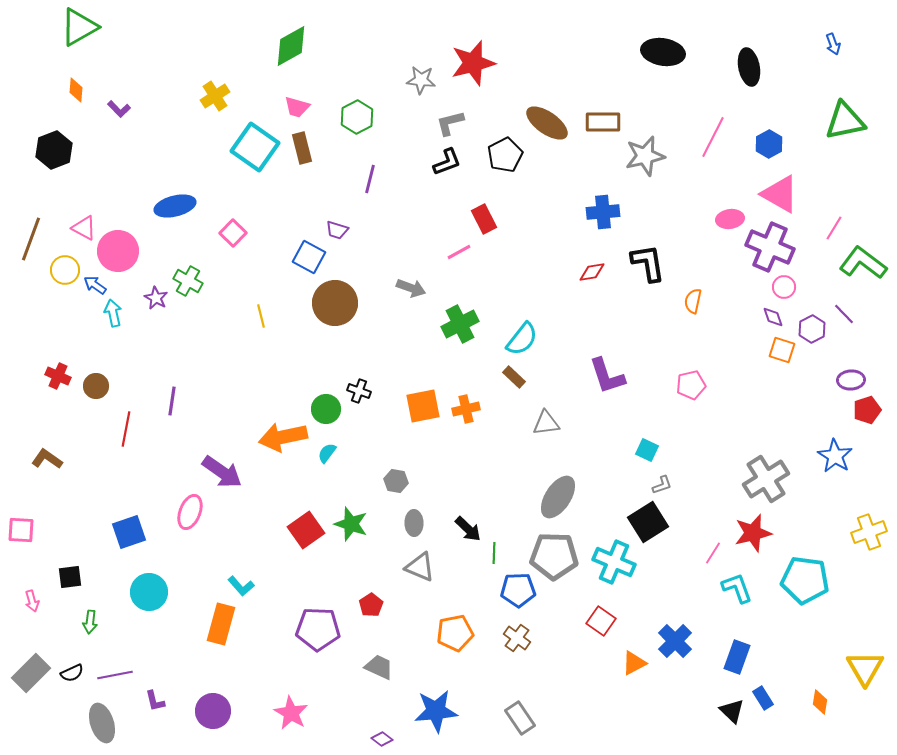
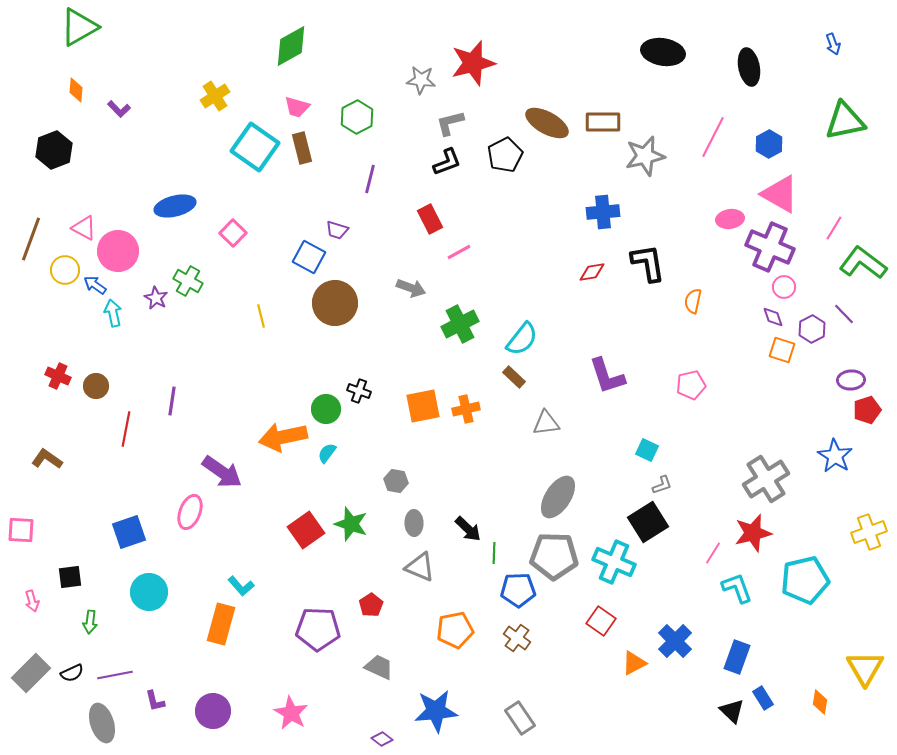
brown ellipse at (547, 123): rotated 6 degrees counterclockwise
red rectangle at (484, 219): moved 54 px left
cyan pentagon at (805, 580): rotated 21 degrees counterclockwise
orange pentagon at (455, 633): moved 3 px up
